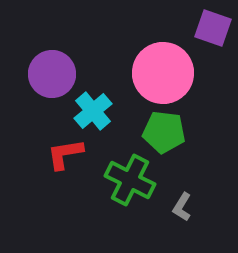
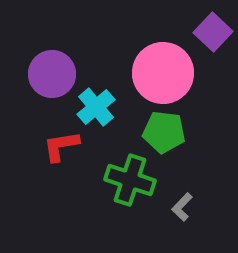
purple square: moved 4 px down; rotated 24 degrees clockwise
cyan cross: moved 3 px right, 4 px up
red L-shape: moved 4 px left, 8 px up
green cross: rotated 9 degrees counterclockwise
gray L-shape: rotated 12 degrees clockwise
